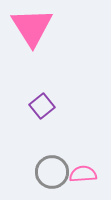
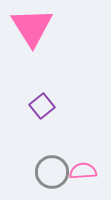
pink semicircle: moved 3 px up
